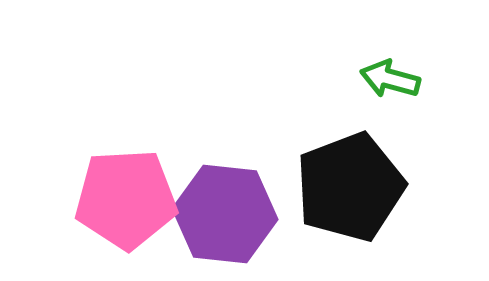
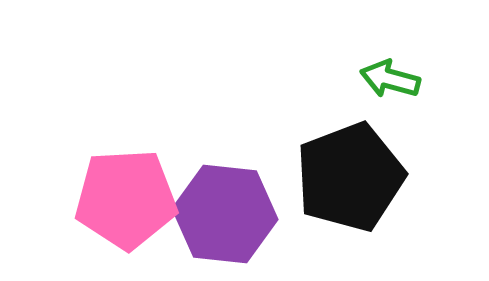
black pentagon: moved 10 px up
